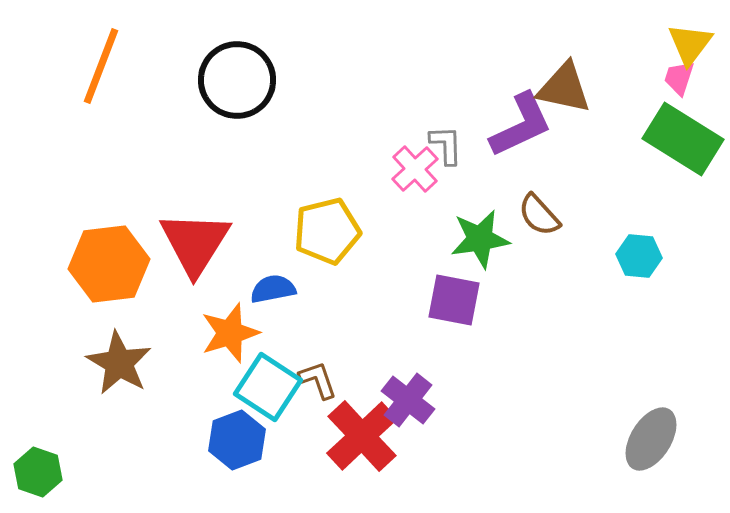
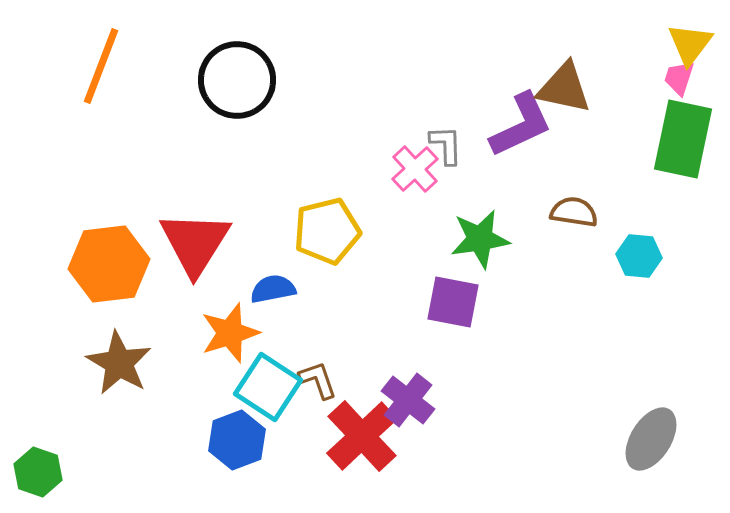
green rectangle: rotated 70 degrees clockwise
brown semicircle: moved 35 px right, 3 px up; rotated 141 degrees clockwise
purple square: moved 1 px left, 2 px down
